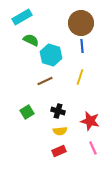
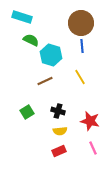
cyan rectangle: rotated 48 degrees clockwise
yellow line: rotated 49 degrees counterclockwise
